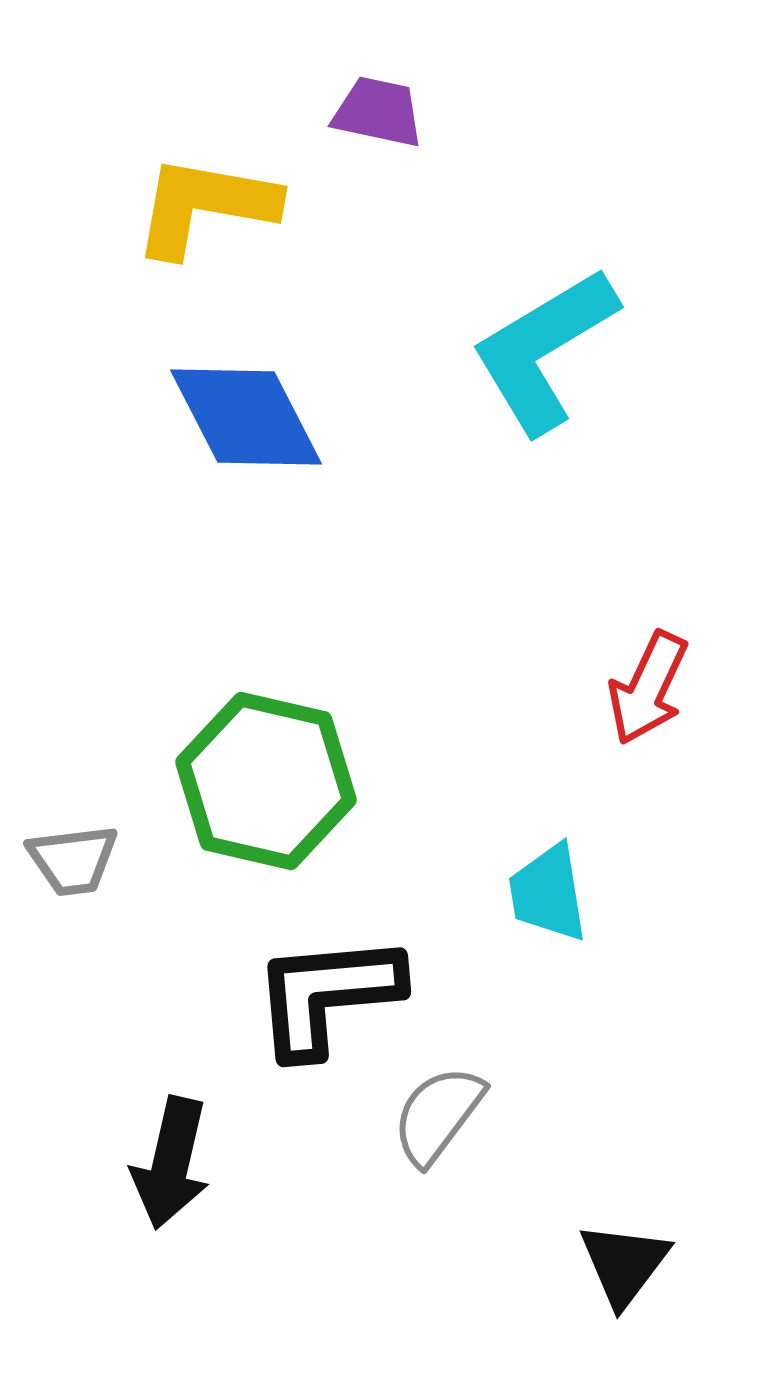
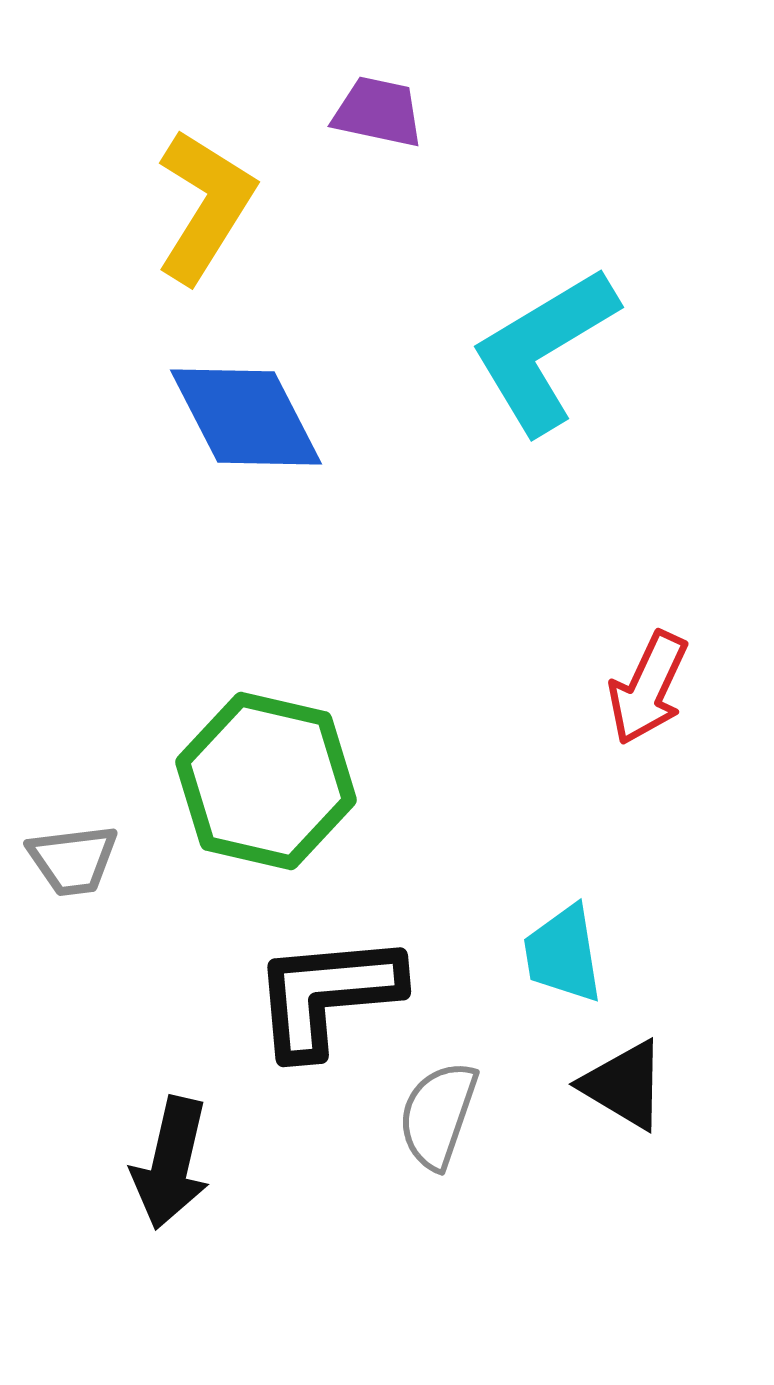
yellow L-shape: rotated 112 degrees clockwise
cyan trapezoid: moved 15 px right, 61 px down
gray semicircle: rotated 18 degrees counterclockwise
black triangle: moved 179 px up; rotated 36 degrees counterclockwise
